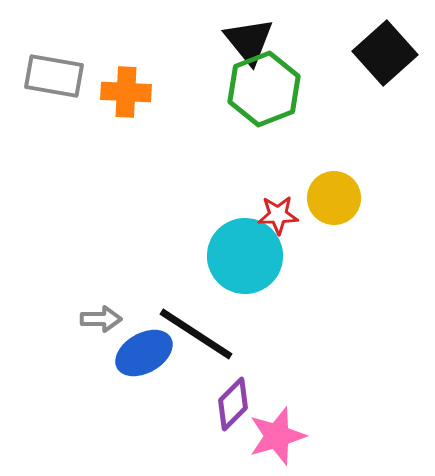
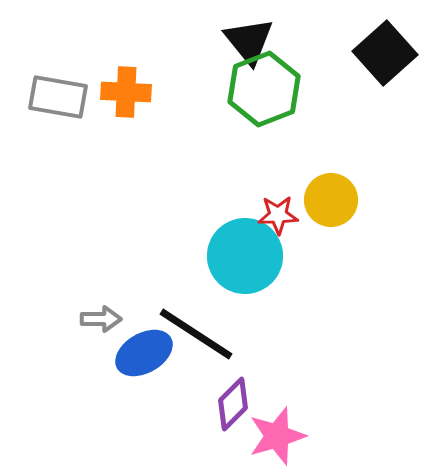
gray rectangle: moved 4 px right, 21 px down
yellow circle: moved 3 px left, 2 px down
